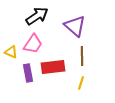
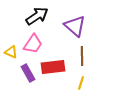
purple rectangle: rotated 18 degrees counterclockwise
